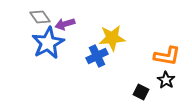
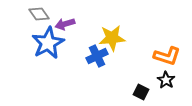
gray diamond: moved 1 px left, 3 px up
orange L-shape: rotated 8 degrees clockwise
